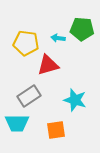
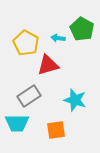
green pentagon: rotated 25 degrees clockwise
yellow pentagon: rotated 20 degrees clockwise
